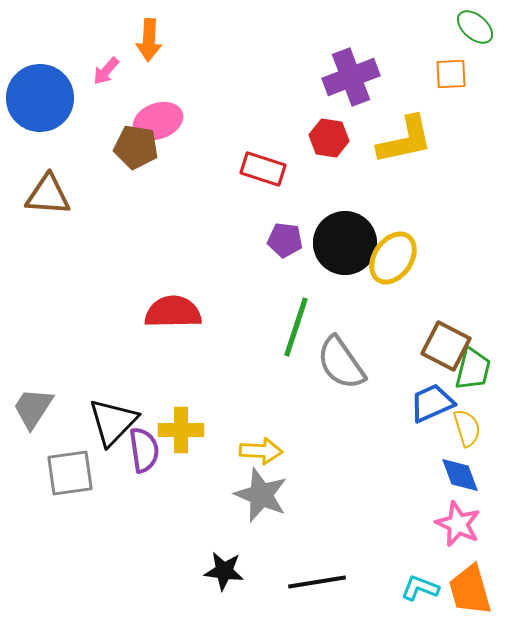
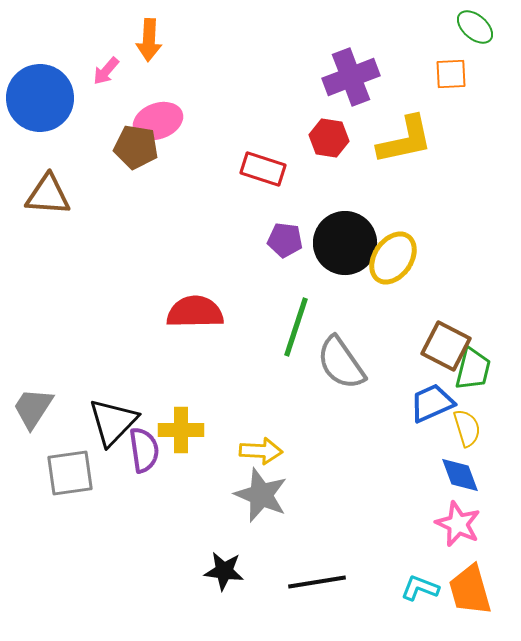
red semicircle: moved 22 px right
